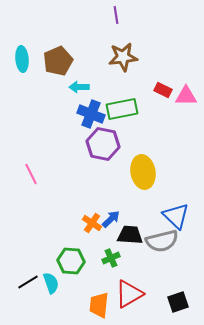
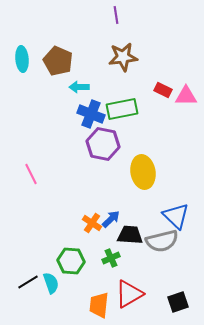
brown pentagon: rotated 24 degrees counterclockwise
